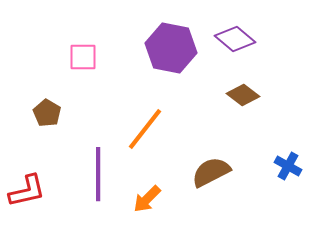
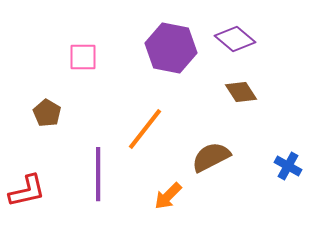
brown diamond: moved 2 px left, 3 px up; rotated 20 degrees clockwise
brown semicircle: moved 15 px up
orange arrow: moved 21 px right, 3 px up
